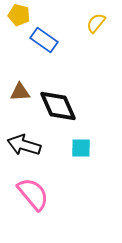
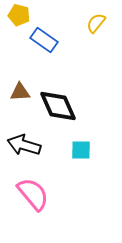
cyan square: moved 2 px down
